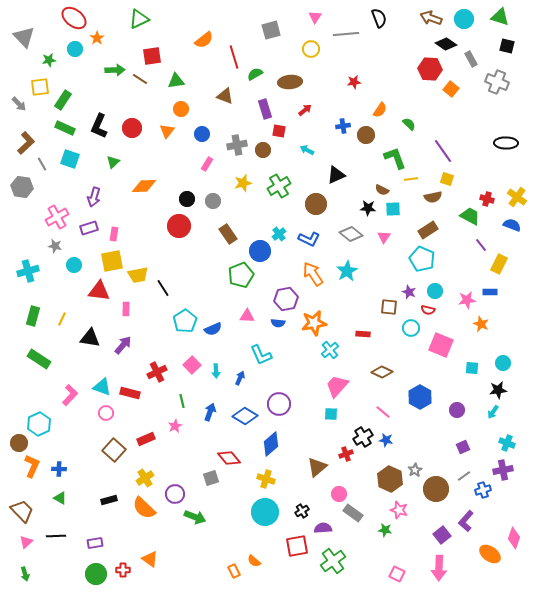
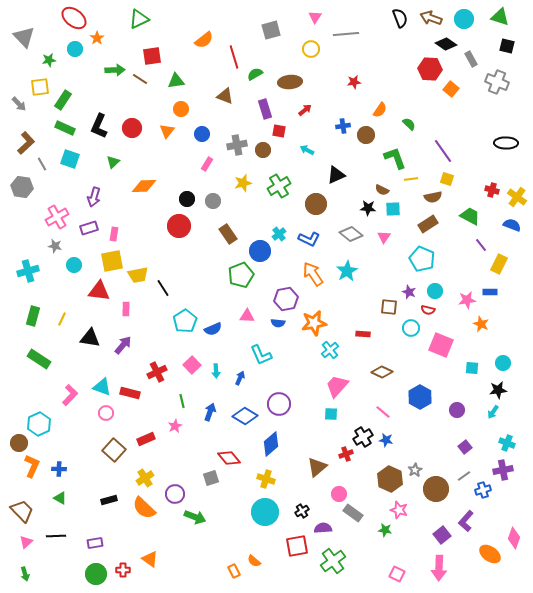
black semicircle at (379, 18): moved 21 px right
red cross at (487, 199): moved 5 px right, 9 px up
brown rectangle at (428, 230): moved 6 px up
purple square at (463, 447): moved 2 px right; rotated 16 degrees counterclockwise
